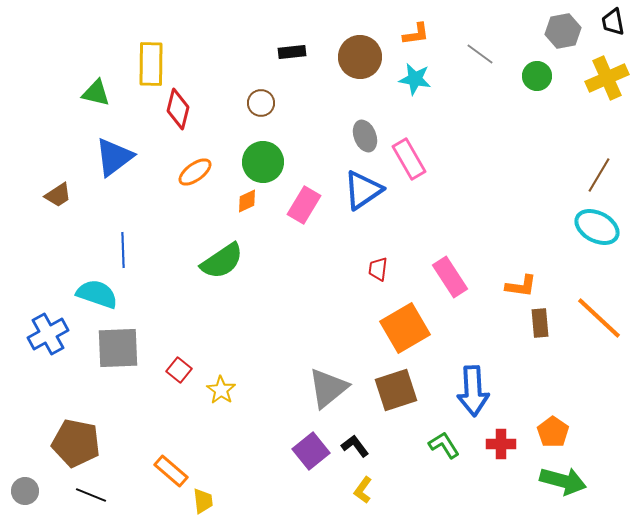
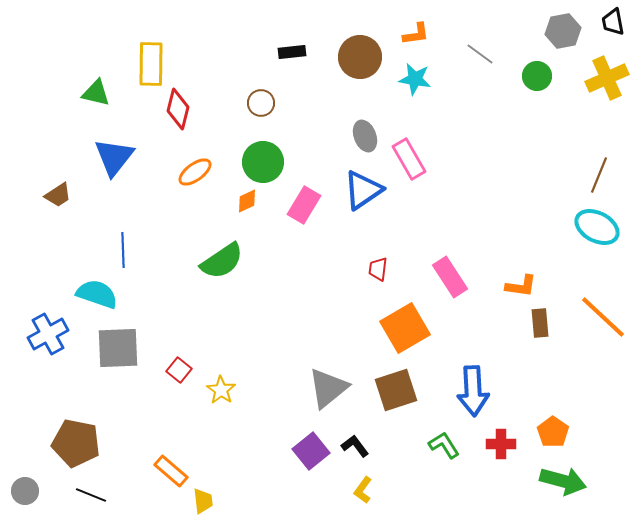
blue triangle at (114, 157): rotated 15 degrees counterclockwise
brown line at (599, 175): rotated 9 degrees counterclockwise
orange line at (599, 318): moved 4 px right, 1 px up
